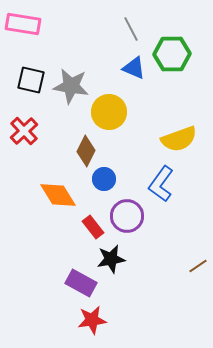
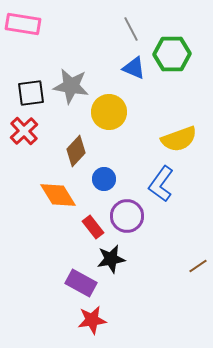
black square: moved 13 px down; rotated 20 degrees counterclockwise
brown diamond: moved 10 px left; rotated 16 degrees clockwise
